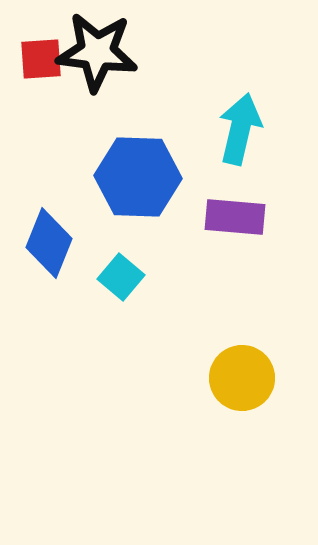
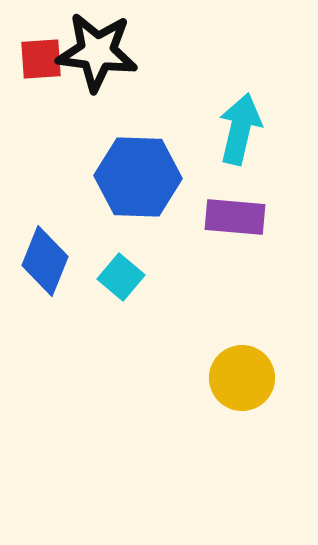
blue diamond: moved 4 px left, 18 px down
